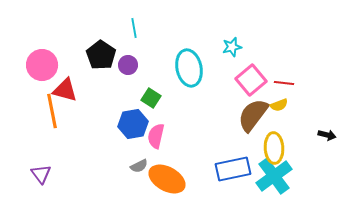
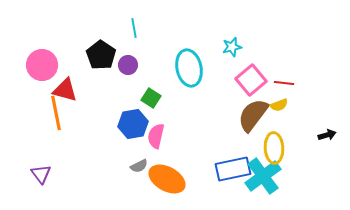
orange line: moved 4 px right, 2 px down
black arrow: rotated 30 degrees counterclockwise
cyan cross: moved 11 px left
